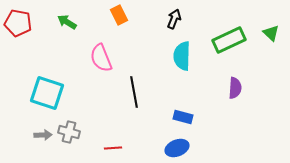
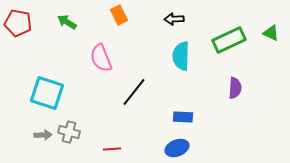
black arrow: rotated 114 degrees counterclockwise
green triangle: rotated 18 degrees counterclockwise
cyan semicircle: moved 1 px left
black line: rotated 48 degrees clockwise
blue rectangle: rotated 12 degrees counterclockwise
red line: moved 1 px left, 1 px down
